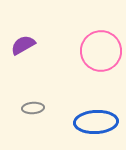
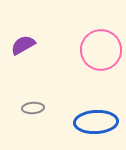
pink circle: moved 1 px up
